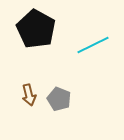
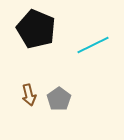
black pentagon: rotated 6 degrees counterclockwise
gray pentagon: rotated 15 degrees clockwise
